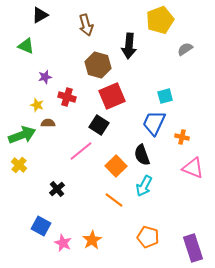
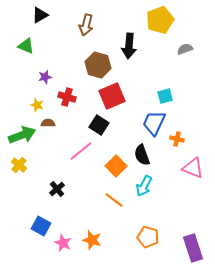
brown arrow: rotated 30 degrees clockwise
gray semicircle: rotated 14 degrees clockwise
orange cross: moved 5 px left, 2 px down
orange star: rotated 24 degrees counterclockwise
